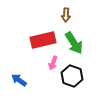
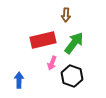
green arrow: rotated 110 degrees counterclockwise
pink arrow: moved 1 px left
blue arrow: rotated 56 degrees clockwise
